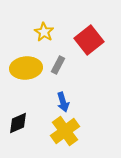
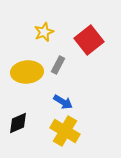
yellow star: rotated 18 degrees clockwise
yellow ellipse: moved 1 px right, 4 px down
blue arrow: rotated 42 degrees counterclockwise
yellow cross: rotated 24 degrees counterclockwise
